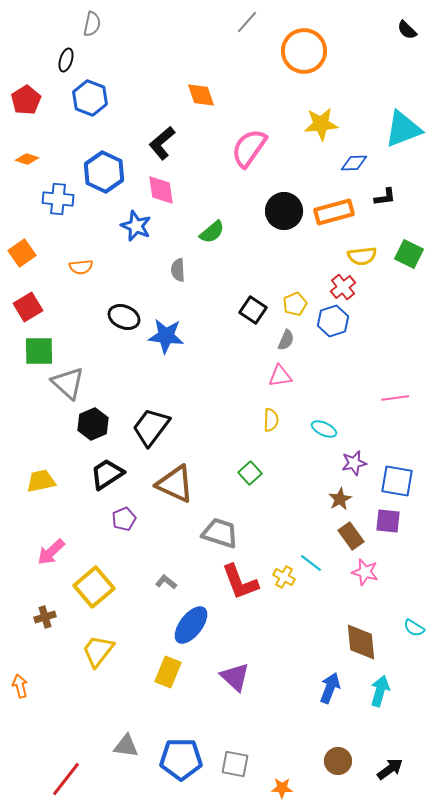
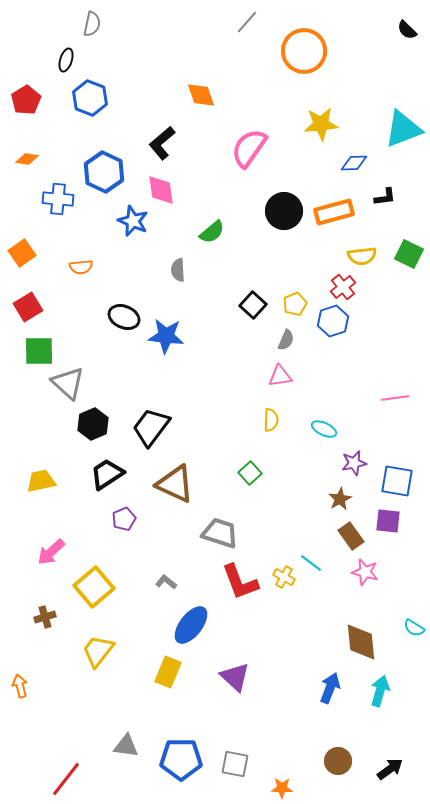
orange diamond at (27, 159): rotated 10 degrees counterclockwise
blue star at (136, 226): moved 3 px left, 5 px up
black square at (253, 310): moved 5 px up; rotated 8 degrees clockwise
